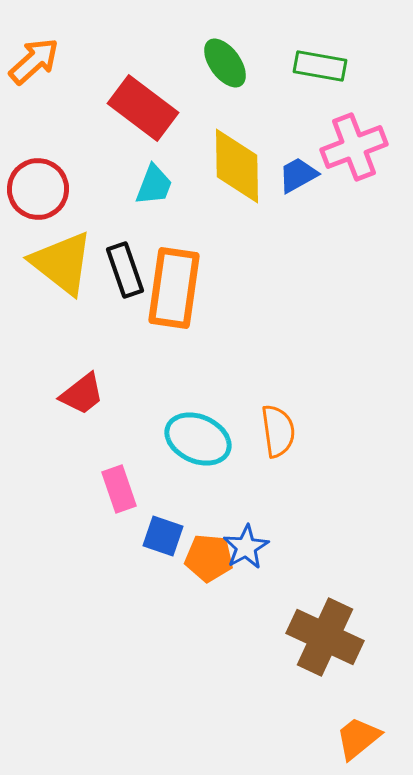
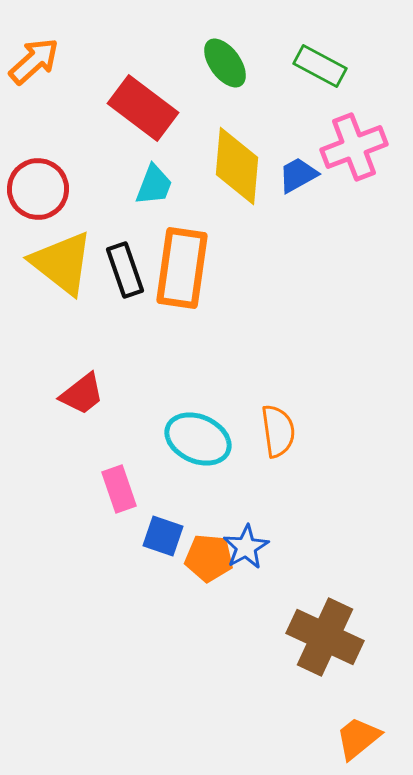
green rectangle: rotated 18 degrees clockwise
yellow diamond: rotated 6 degrees clockwise
orange rectangle: moved 8 px right, 20 px up
